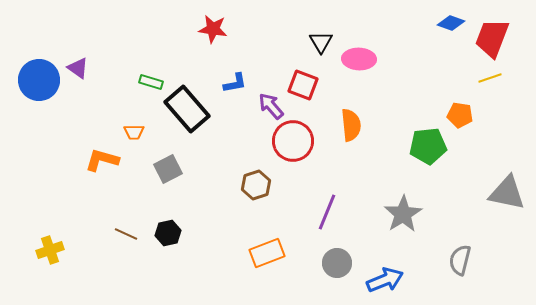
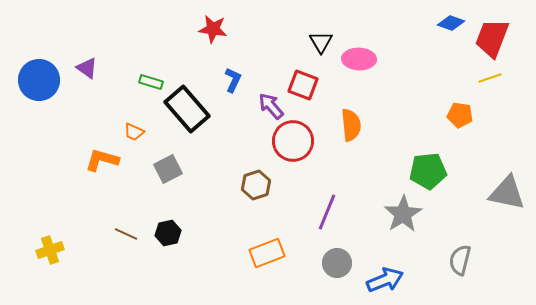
purple triangle: moved 9 px right
blue L-shape: moved 2 px left, 3 px up; rotated 55 degrees counterclockwise
orange trapezoid: rotated 25 degrees clockwise
green pentagon: moved 25 px down
